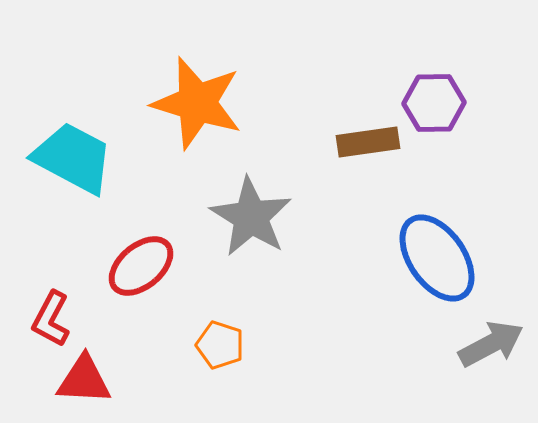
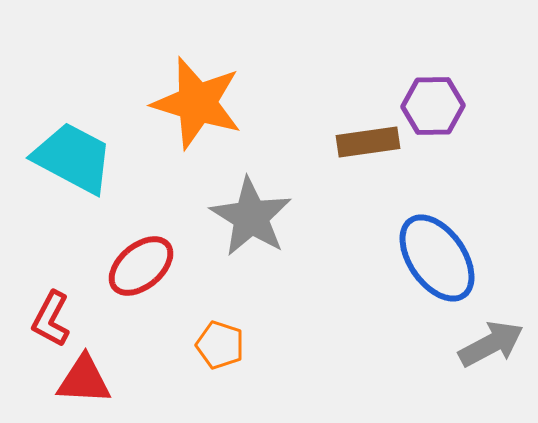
purple hexagon: moved 1 px left, 3 px down
